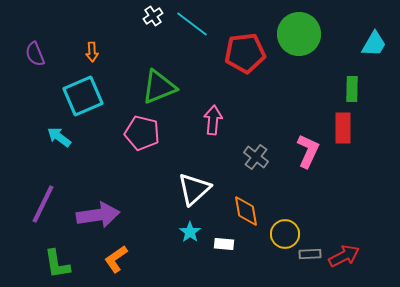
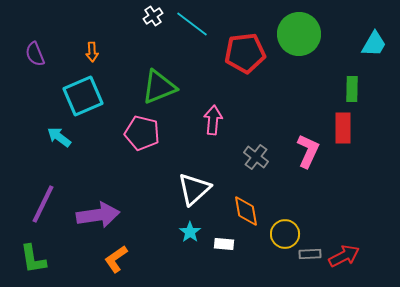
green L-shape: moved 24 px left, 5 px up
